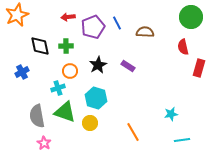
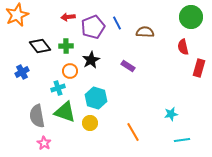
black diamond: rotated 25 degrees counterclockwise
black star: moved 7 px left, 5 px up
